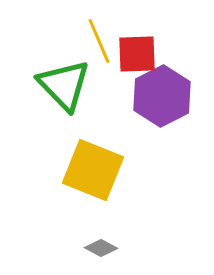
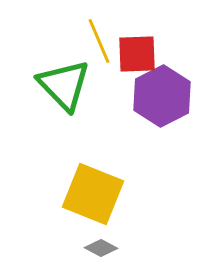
yellow square: moved 24 px down
